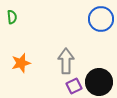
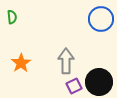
orange star: rotated 18 degrees counterclockwise
